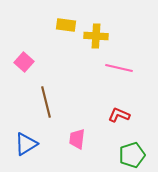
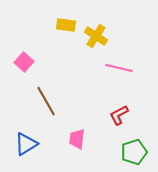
yellow cross: rotated 30 degrees clockwise
brown line: moved 1 px up; rotated 16 degrees counterclockwise
red L-shape: rotated 50 degrees counterclockwise
green pentagon: moved 2 px right, 3 px up
